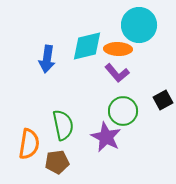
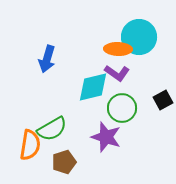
cyan circle: moved 12 px down
cyan diamond: moved 6 px right, 41 px down
blue arrow: rotated 8 degrees clockwise
purple L-shape: rotated 15 degrees counterclockwise
green circle: moved 1 px left, 3 px up
green semicircle: moved 11 px left, 4 px down; rotated 72 degrees clockwise
purple star: rotated 8 degrees counterclockwise
orange semicircle: moved 1 px right, 1 px down
brown pentagon: moved 7 px right; rotated 10 degrees counterclockwise
